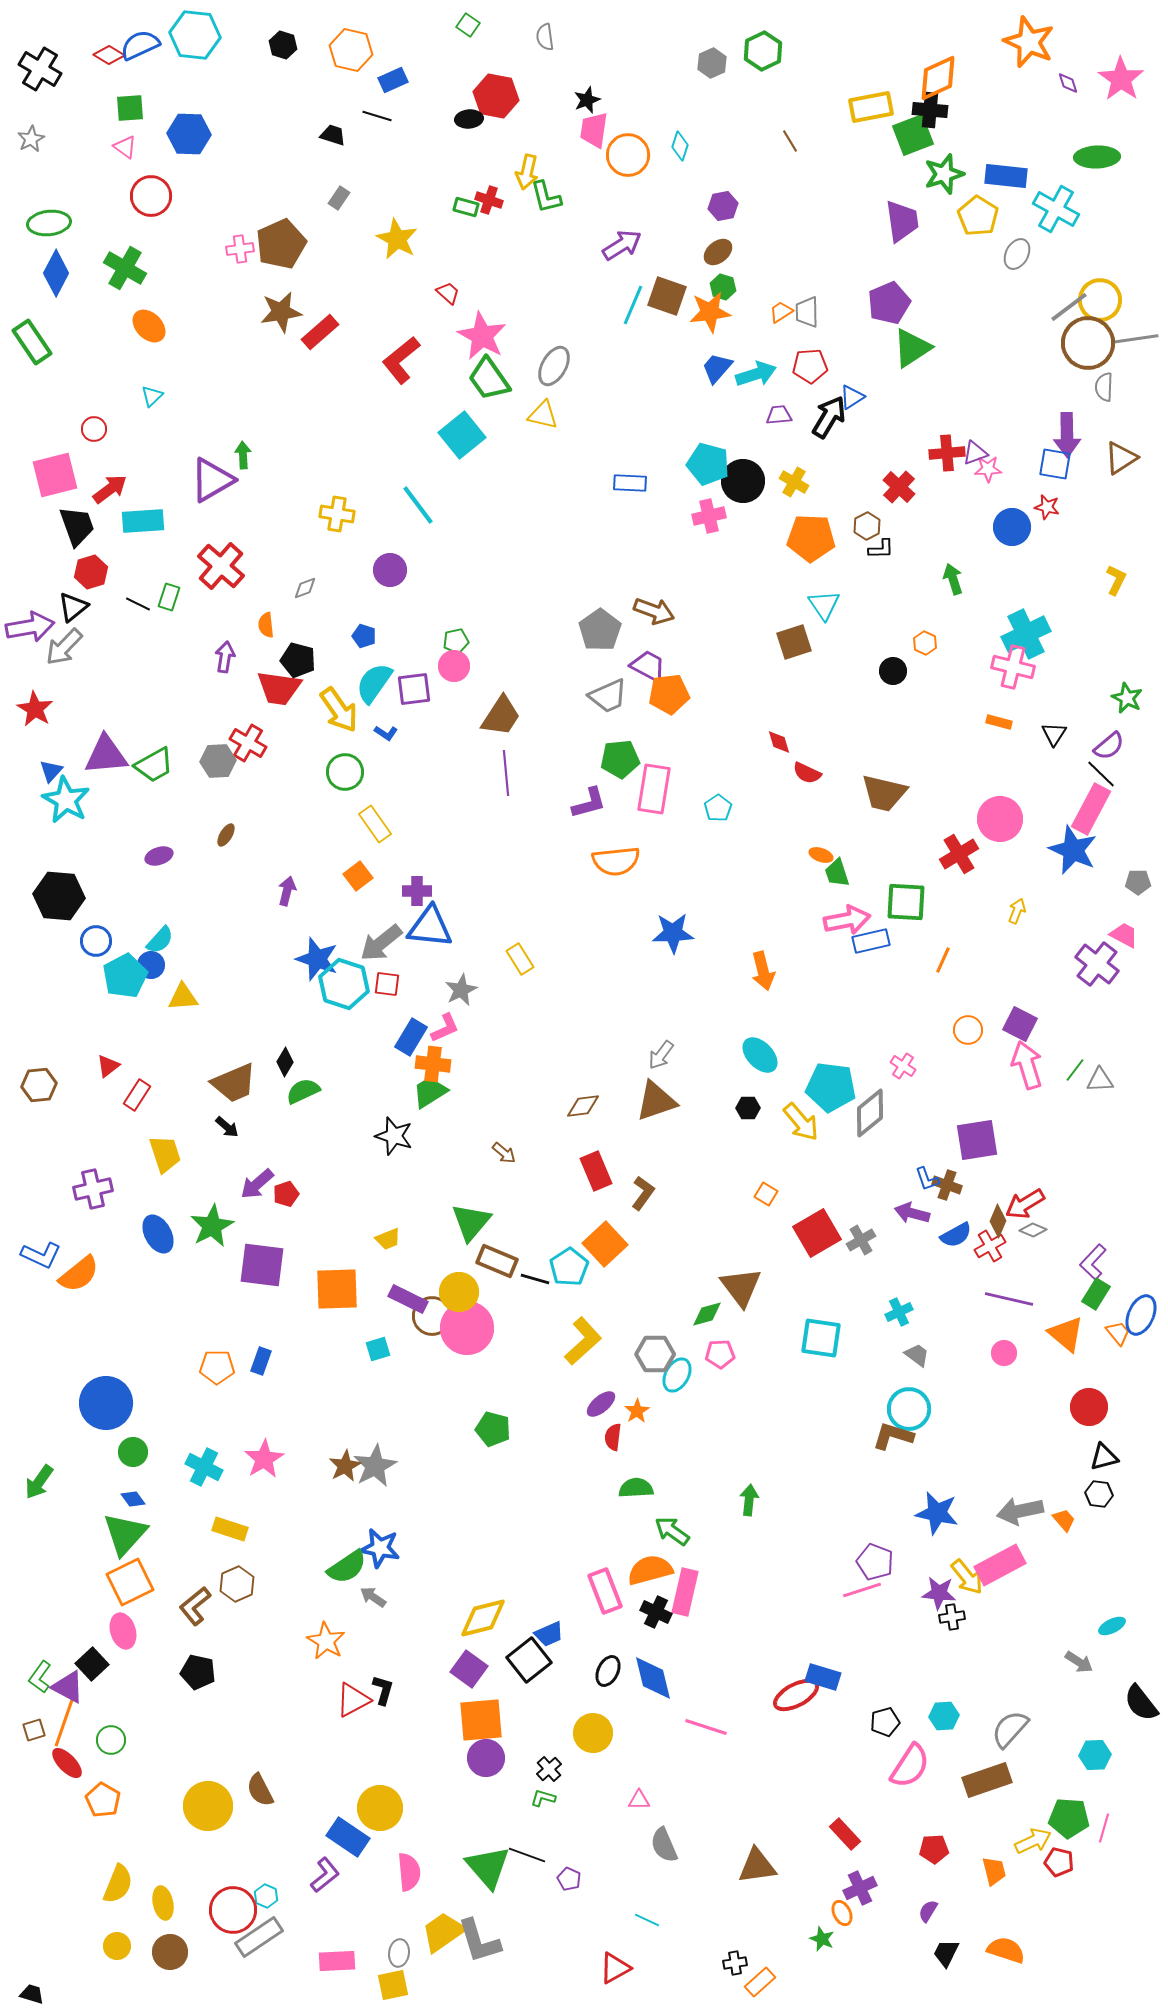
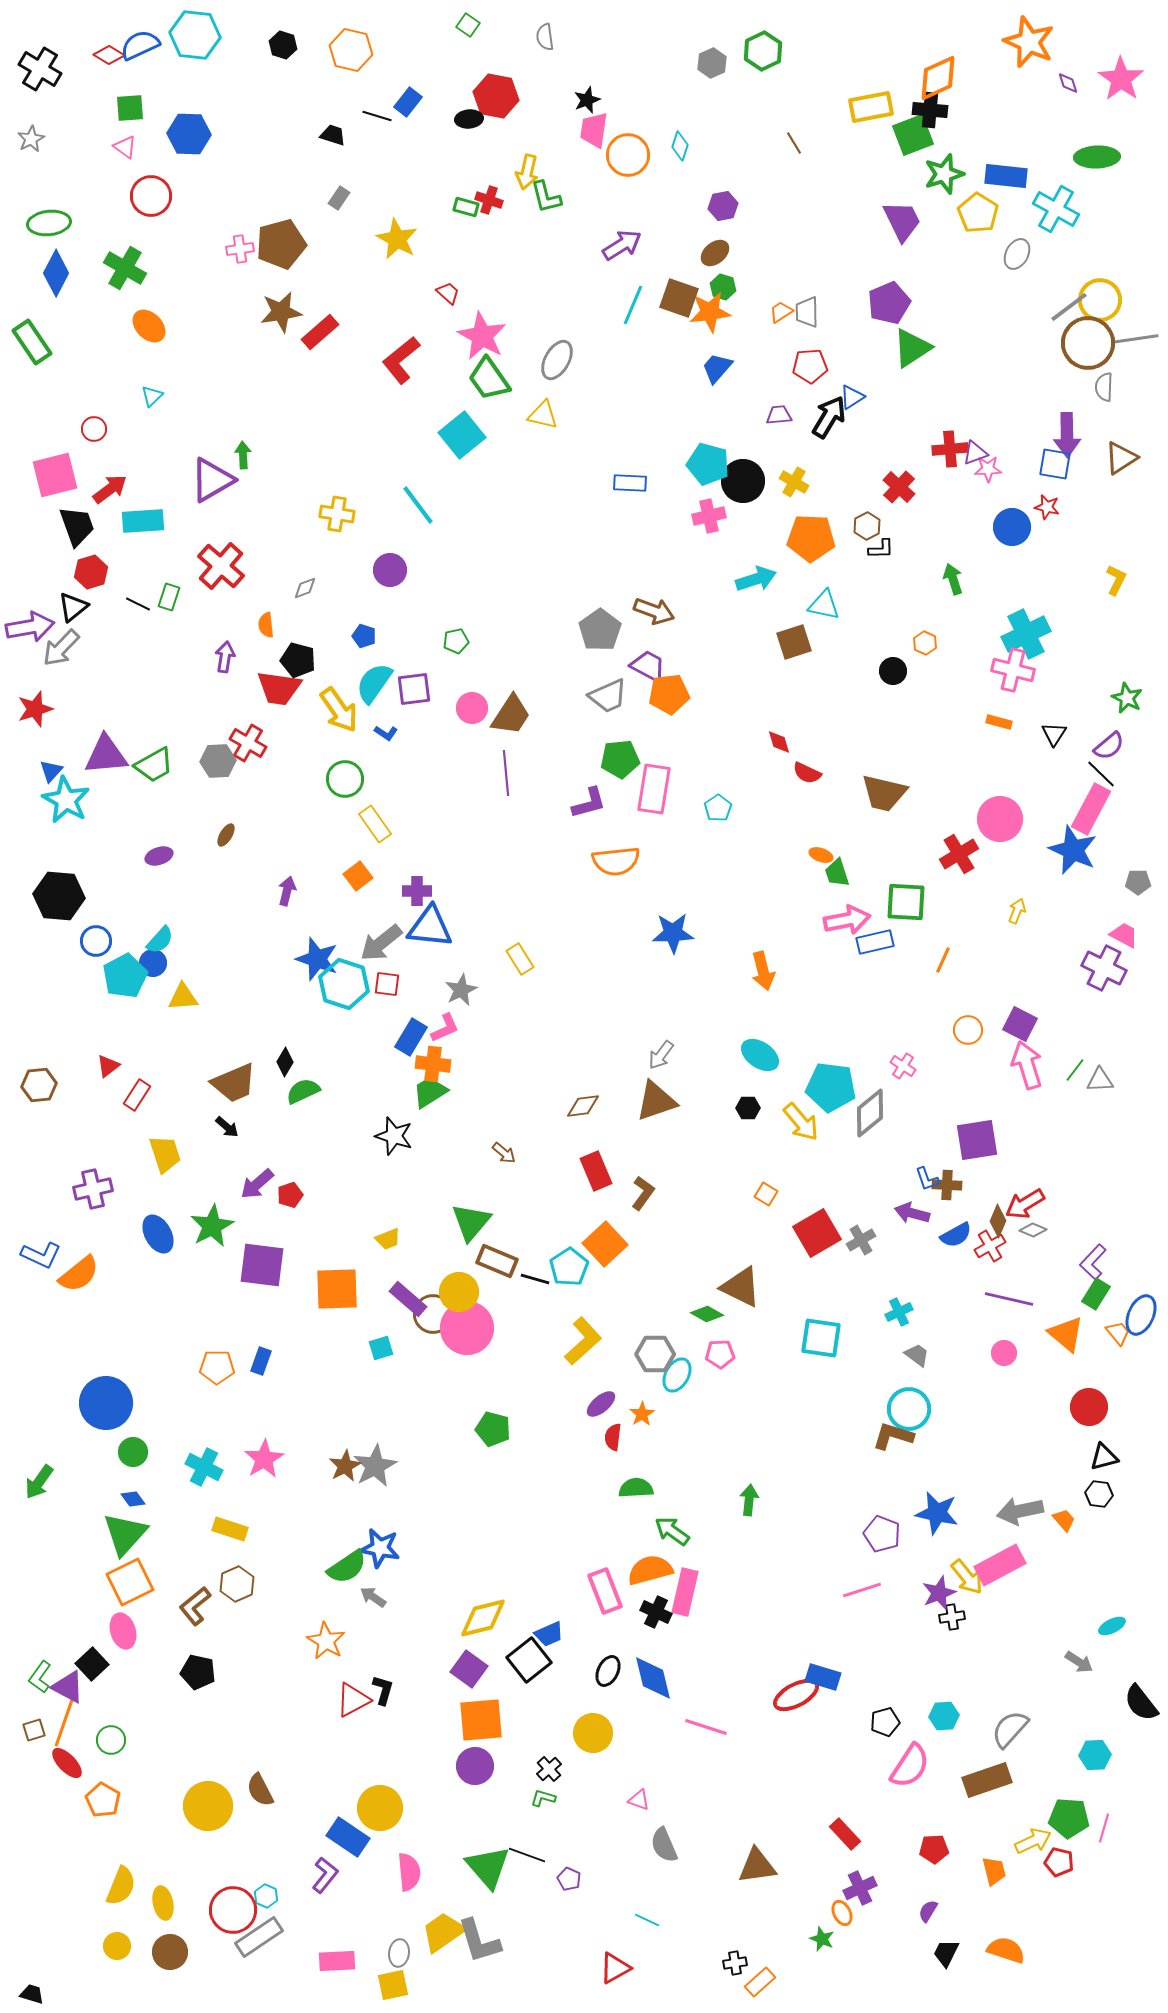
blue rectangle at (393, 80): moved 15 px right, 22 px down; rotated 28 degrees counterclockwise
brown line at (790, 141): moved 4 px right, 2 px down
yellow pentagon at (978, 216): moved 3 px up
purple trapezoid at (902, 221): rotated 18 degrees counterclockwise
brown pentagon at (281, 244): rotated 9 degrees clockwise
brown ellipse at (718, 252): moved 3 px left, 1 px down
brown square at (667, 296): moved 12 px right, 2 px down
gray ellipse at (554, 366): moved 3 px right, 6 px up
cyan arrow at (756, 374): moved 205 px down
red cross at (947, 453): moved 3 px right, 4 px up
cyan triangle at (824, 605): rotated 44 degrees counterclockwise
gray arrow at (64, 647): moved 3 px left, 1 px down
pink circle at (454, 666): moved 18 px right, 42 px down
pink cross at (1013, 667): moved 3 px down
red star at (35, 709): rotated 24 degrees clockwise
brown trapezoid at (501, 716): moved 10 px right, 1 px up
green circle at (345, 772): moved 7 px down
blue rectangle at (871, 941): moved 4 px right, 1 px down
purple cross at (1097, 964): moved 7 px right, 4 px down; rotated 12 degrees counterclockwise
blue circle at (151, 965): moved 2 px right, 2 px up
cyan ellipse at (760, 1055): rotated 12 degrees counterclockwise
brown cross at (947, 1185): rotated 16 degrees counterclockwise
red pentagon at (286, 1194): moved 4 px right, 1 px down
brown triangle at (741, 1287): rotated 27 degrees counterclockwise
purple rectangle at (408, 1299): rotated 15 degrees clockwise
green diamond at (707, 1314): rotated 44 degrees clockwise
brown circle at (432, 1316): moved 1 px right, 2 px up
cyan square at (378, 1349): moved 3 px right, 1 px up
orange star at (637, 1411): moved 5 px right, 3 px down
purple pentagon at (875, 1562): moved 7 px right, 28 px up
purple star at (939, 1593): rotated 28 degrees counterclockwise
purple circle at (486, 1758): moved 11 px left, 8 px down
pink triangle at (639, 1800): rotated 20 degrees clockwise
purple L-shape at (325, 1875): rotated 12 degrees counterclockwise
yellow semicircle at (118, 1884): moved 3 px right, 2 px down
